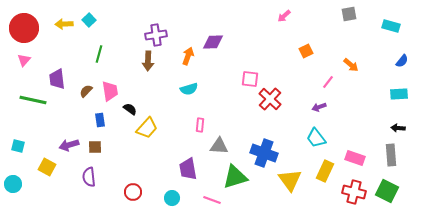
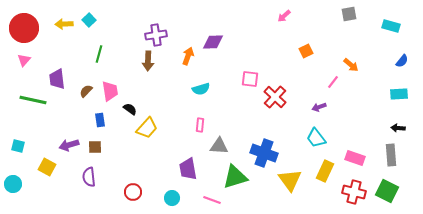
pink line at (328, 82): moved 5 px right
cyan semicircle at (189, 89): moved 12 px right
red cross at (270, 99): moved 5 px right, 2 px up
